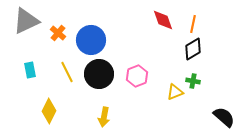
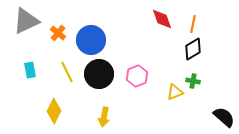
red diamond: moved 1 px left, 1 px up
yellow diamond: moved 5 px right
